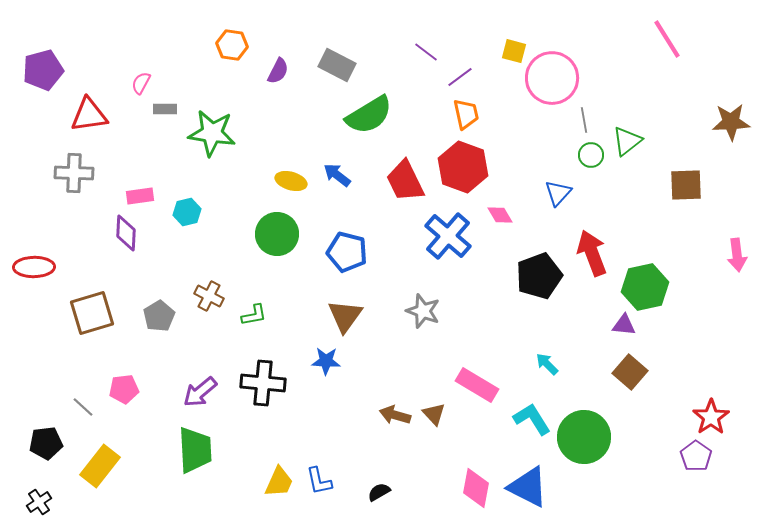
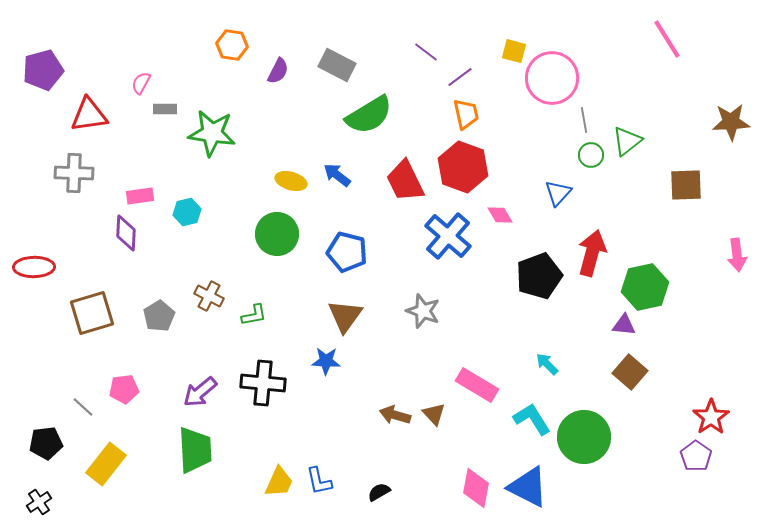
red arrow at (592, 253): rotated 36 degrees clockwise
yellow rectangle at (100, 466): moved 6 px right, 2 px up
